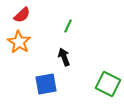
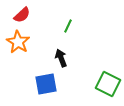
orange star: moved 1 px left
black arrow: moved 3 px left, 1 px down
